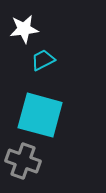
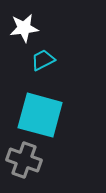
white star: moved 1 px up
gray cross: moved 1 px right, 1 px up
